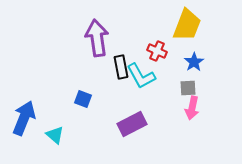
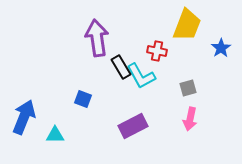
red cross: rotated 12 degrees counterclockwise
blue star: moved 27 px right, 14 px up
black rectangle: rotated 20 degrees counterclockwise
gray square: rotated 12 degrees counterclockwise
pink arrow: moved 2 px left, 11 px down
blue arrow: moved 1 px up
purple rectangle: moved 1 px right, 2 px down
cyan triangle: rotated 42 degrees counterclockwise
